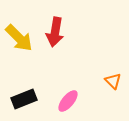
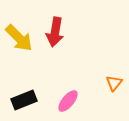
orange triangle: moved 1 px right, 2 px down; rotated 24 degrees clockwise
black rectangle: moved 1 px down
